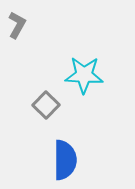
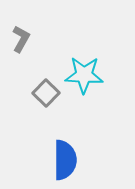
gray L-shape: moved 4 px right, 14 px down
gray square: moved 12 px up
